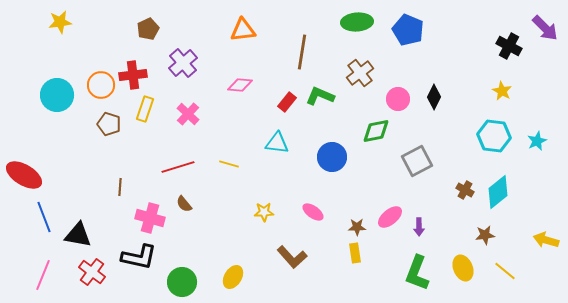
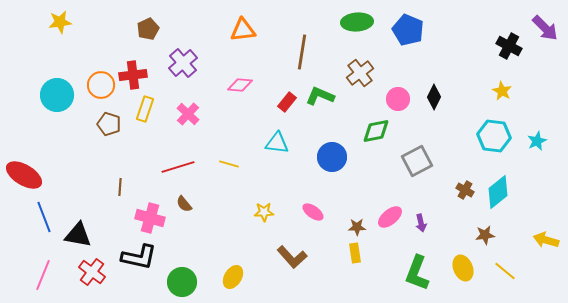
purple arrow at (419, 227): moved 2 px right, 4 px up; rotated 12 degrees counterclockwise
